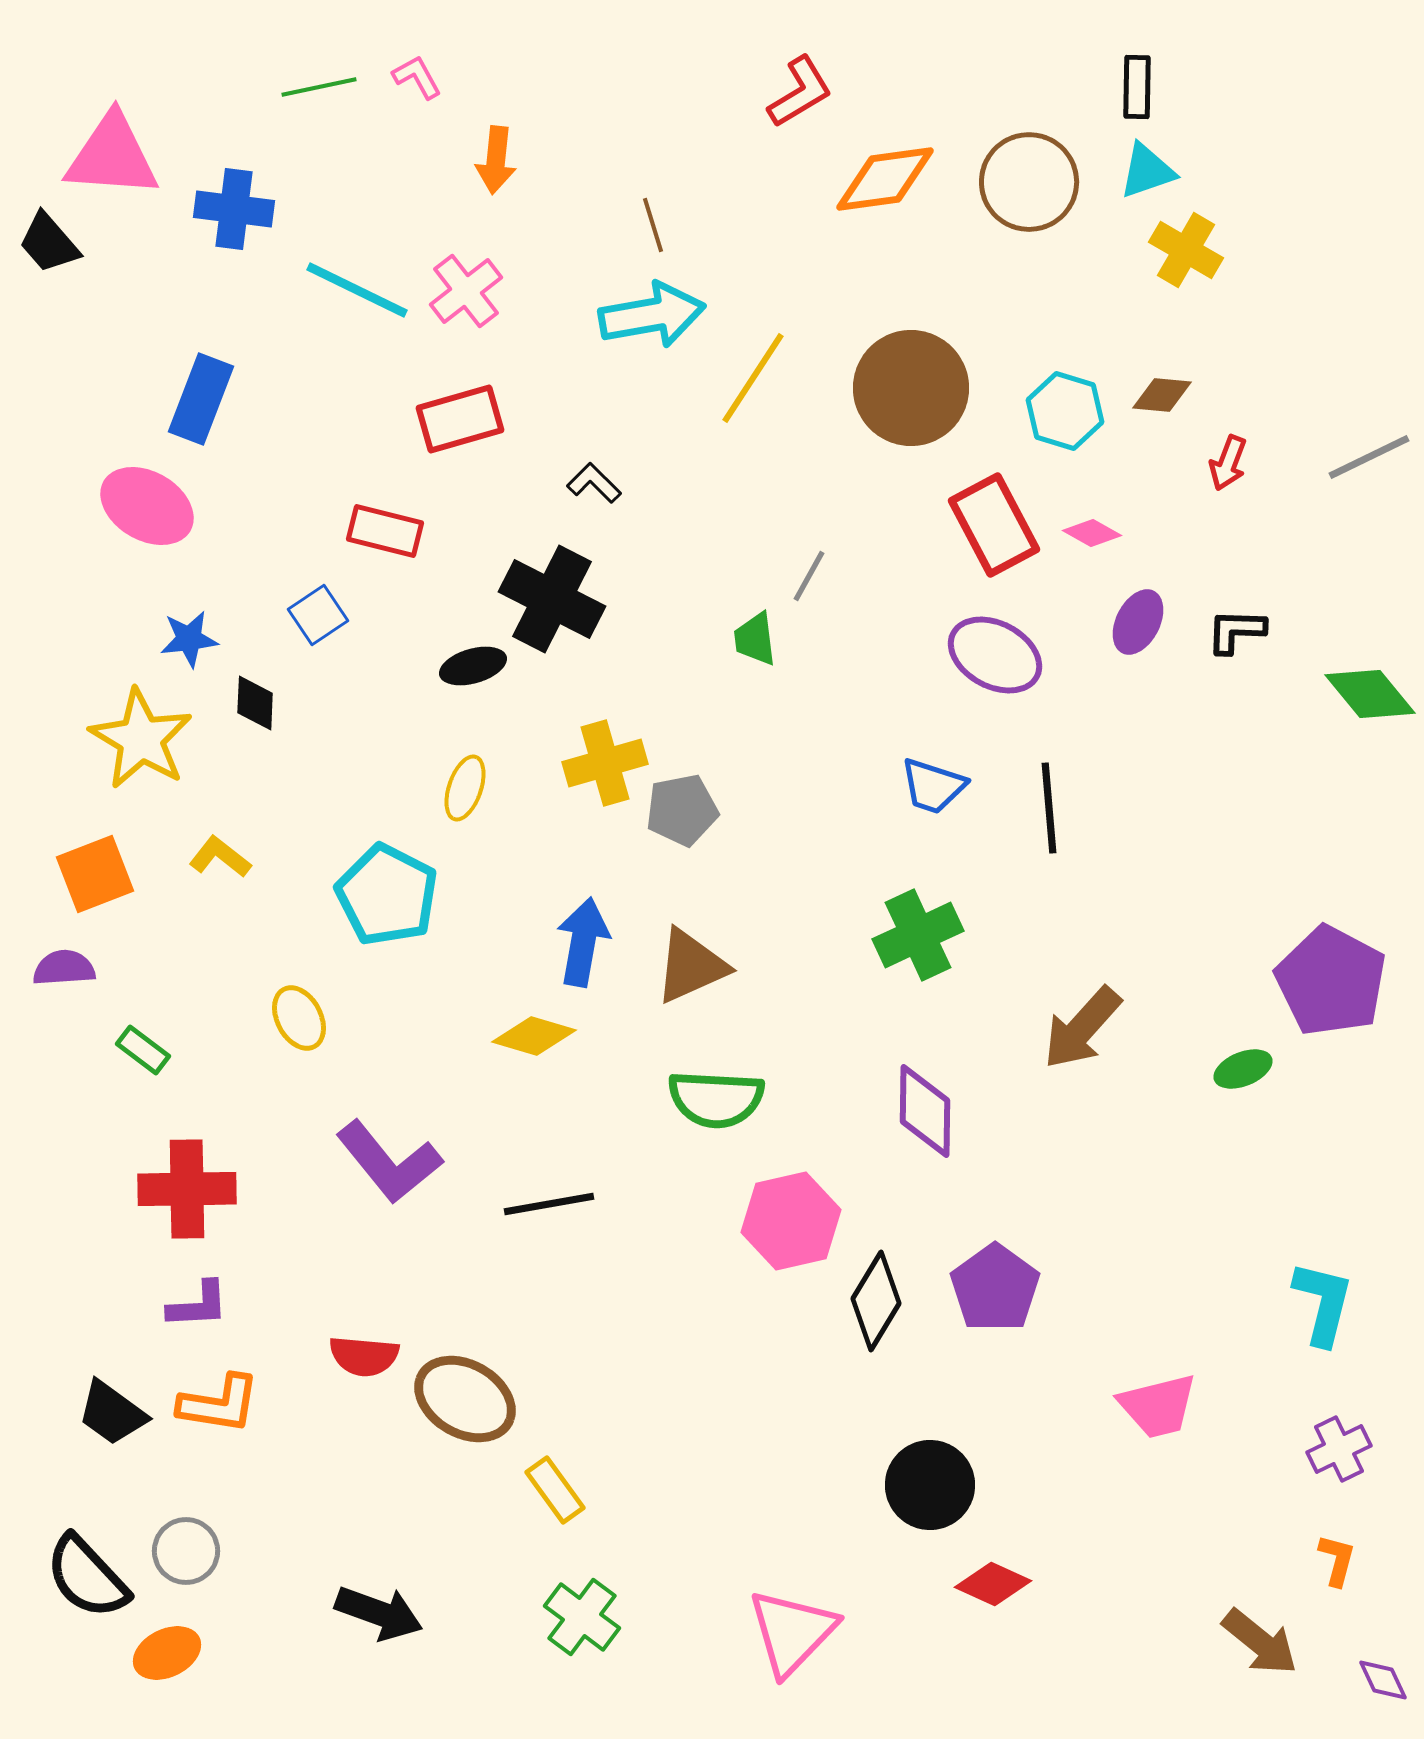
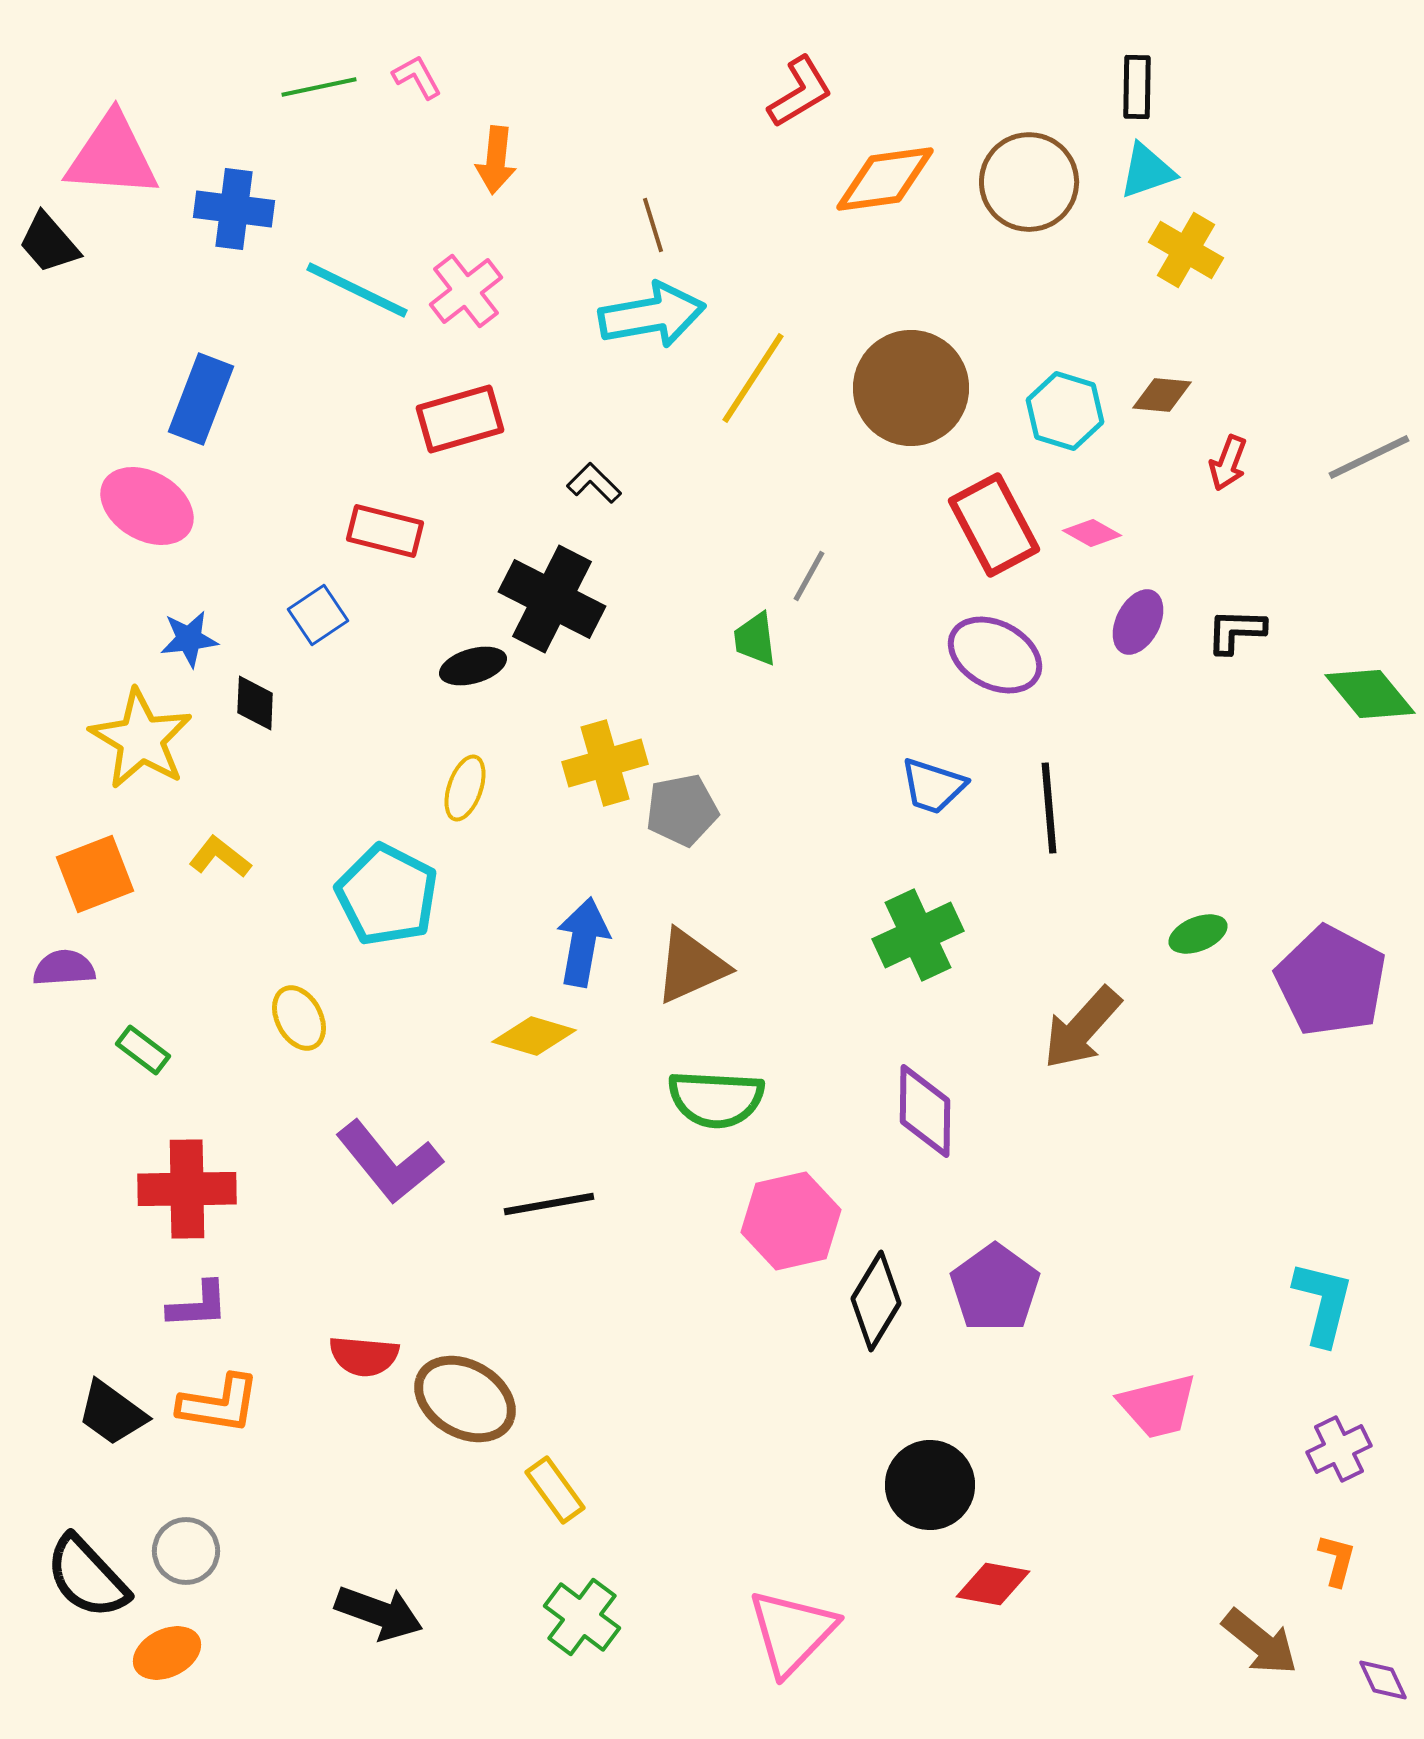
green ellipse at (1243, 1069): moved 45 px left, 135 px up
red diamond at (993, 1584): rotated 14 degrees counterclockwise
